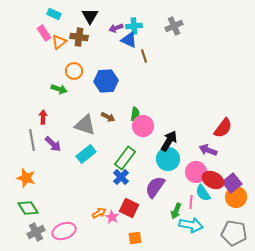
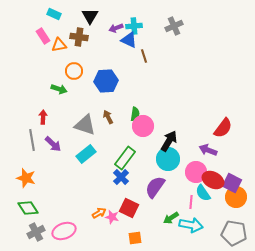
pink rectangle at (44, 33): moved 1 px left, 3 px down
orange triangle at (59, 42): moved 3 px down; rotated 28 degrees clockwise
brown arrow at (108, 117): rotated 144 degrees counterclockwise
purple square at (232, 183): rotated 24 degrees counterclockwise
green arrow at (176, 211): moved 5 px left, 7 px down; rotated 35 degrees clockwise
pink star at (112, 217): rotated 16 degrees counterclockwise
